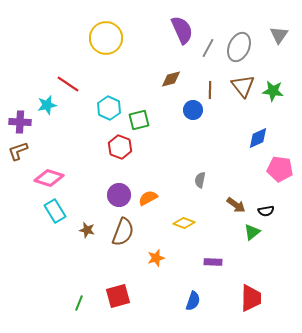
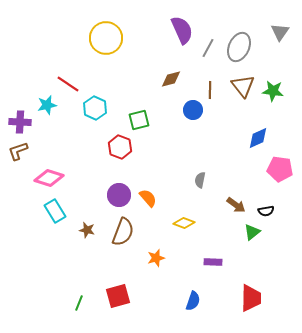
gray triangle: moved 1 px right, 3 px up
cyan hexagon: moved 14 px left
orange semicircle: rotated 78 degrees clockwise
